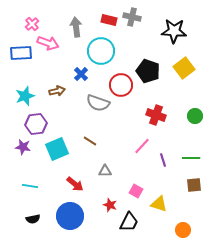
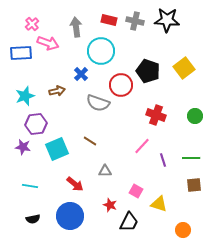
gray cross: moved 3 px right, 4 px down
black star: moved 7 px left, 11 px up
